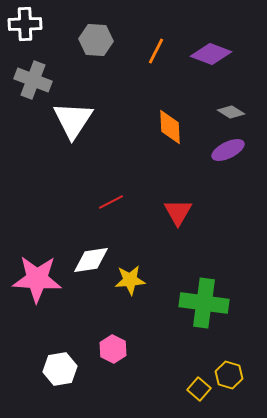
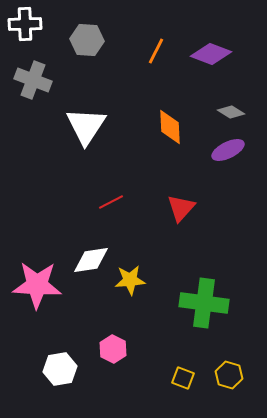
gray hexagon: moved 9 px left
white triangle: moved 13 px right, 6 px down
red triangle: moved 3 px right, 4 px up; rotated 12 degrees clockwise
pink star: moved 6 px down
yellow square: moved 16 px left, 11 px up; rotated 20 degrees counterclockwise
